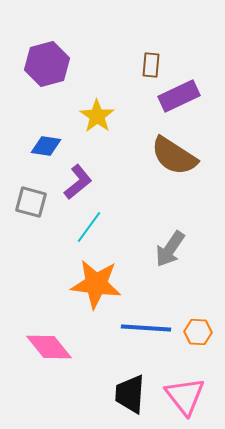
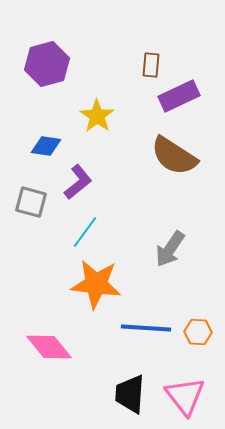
cyan line: moved 4 px left, 5 px down
